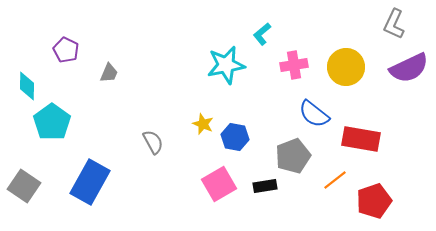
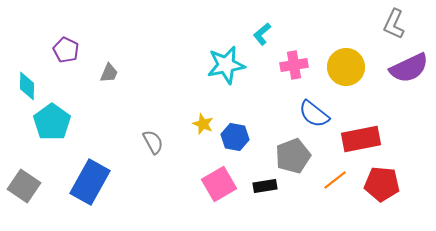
red rectangle: rotated 21 degrees counterclockwise
red pentagon: moved 8 px right, 17 px up; rotated 24 degrees clockwise
